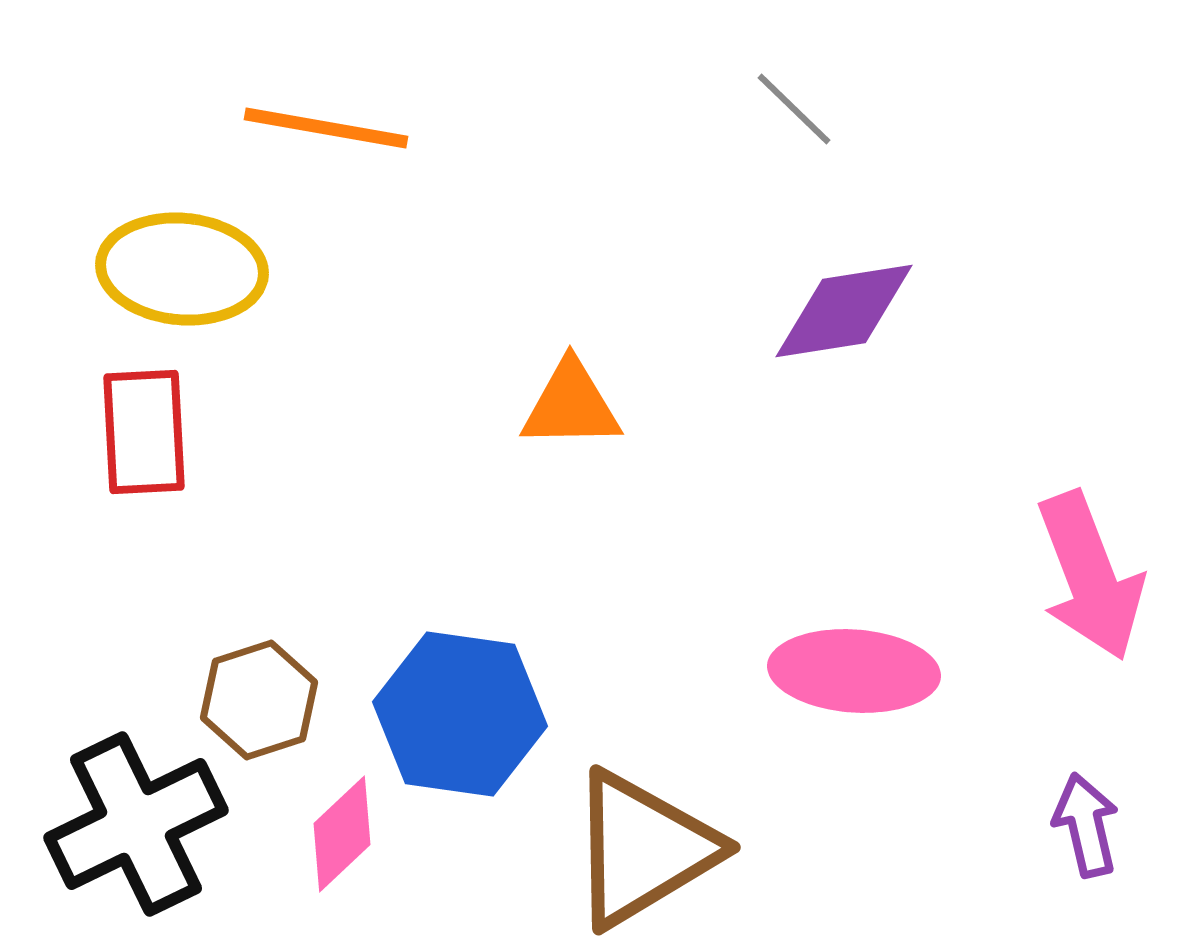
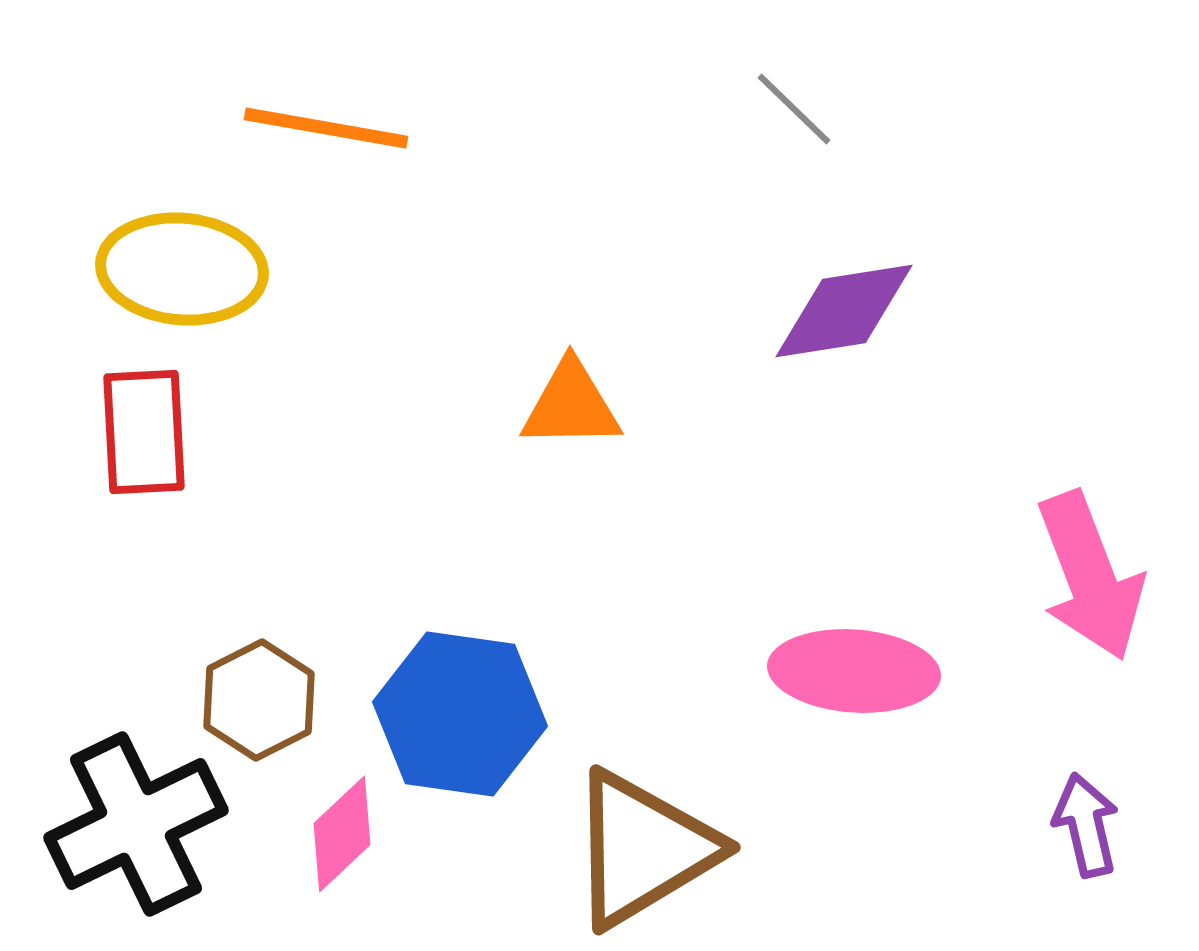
brown hexagon: rotated 9 degrees counterclockwise
